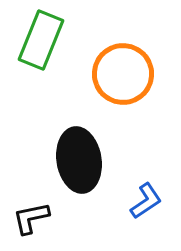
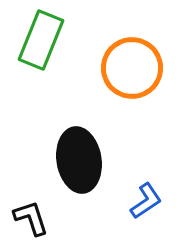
orange circle: moved 9 px right, 6 px up
black L-shape: rotated 84 degrees clockwise
